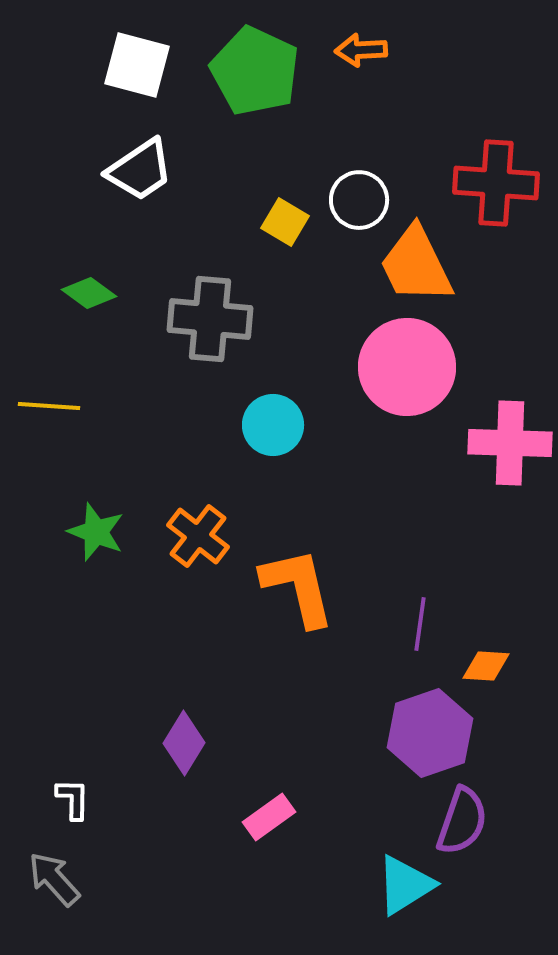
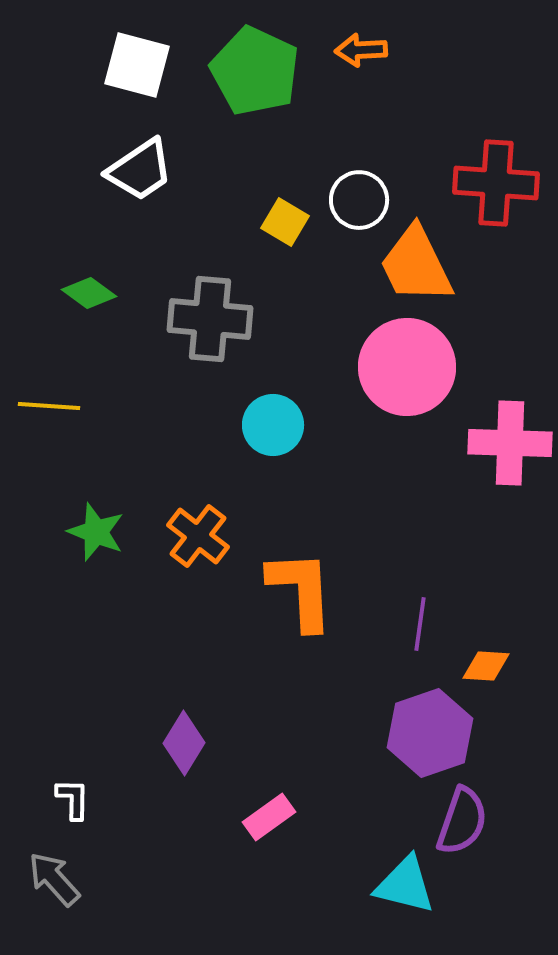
orange L-shape: moved 3 px right, 3 px down; rotated 10 degrees clockwise
cyan triangle: rotated 46 degrees clockwise
